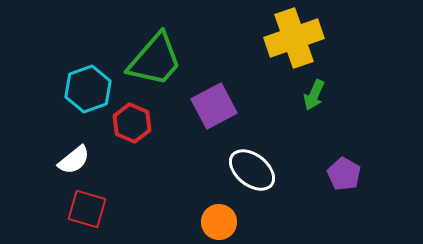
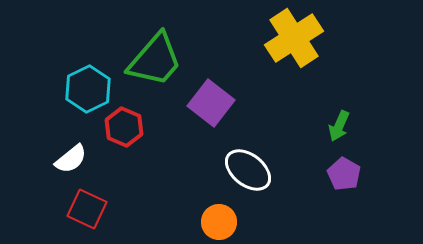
yellow cross: rotated 14 degrees counterclockwise
cyan hexagon: rotated 6 degrees counterclockwise
green arrow: moved 25 px right, 31 px down
purple square: moved 3 px left, 3 px up; rotated 24 degrees counterclockwise
red hexagon: moved 8 px left, 4 px down
white semicircle: moved 3 px left, 1 px up
white ellipse: moved 4 px left
red square: rotated 9 degrees clockwise
